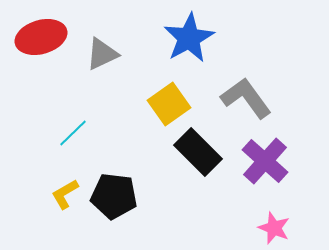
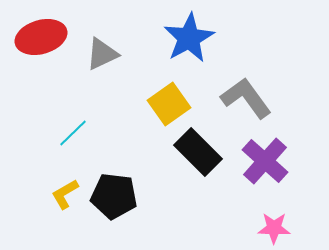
pink star: rotated 20 degrees counterclockwise
